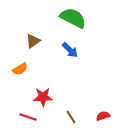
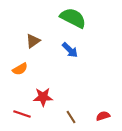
red line: moved 6 px left, 3 px up
